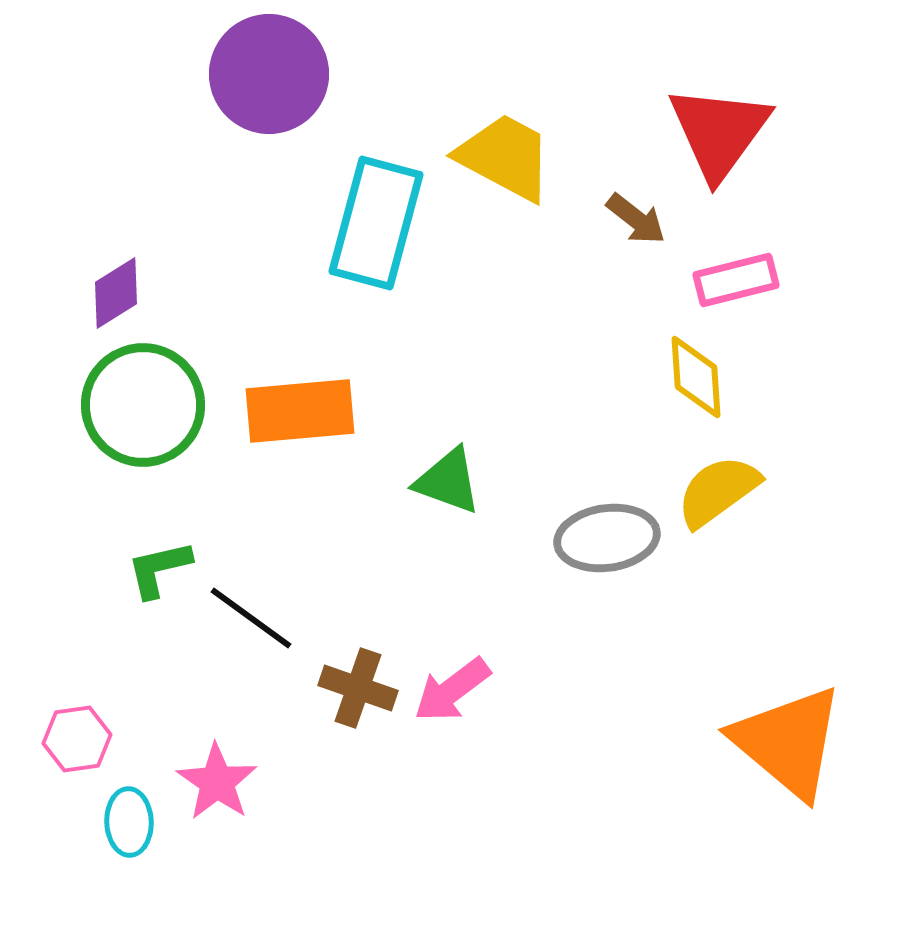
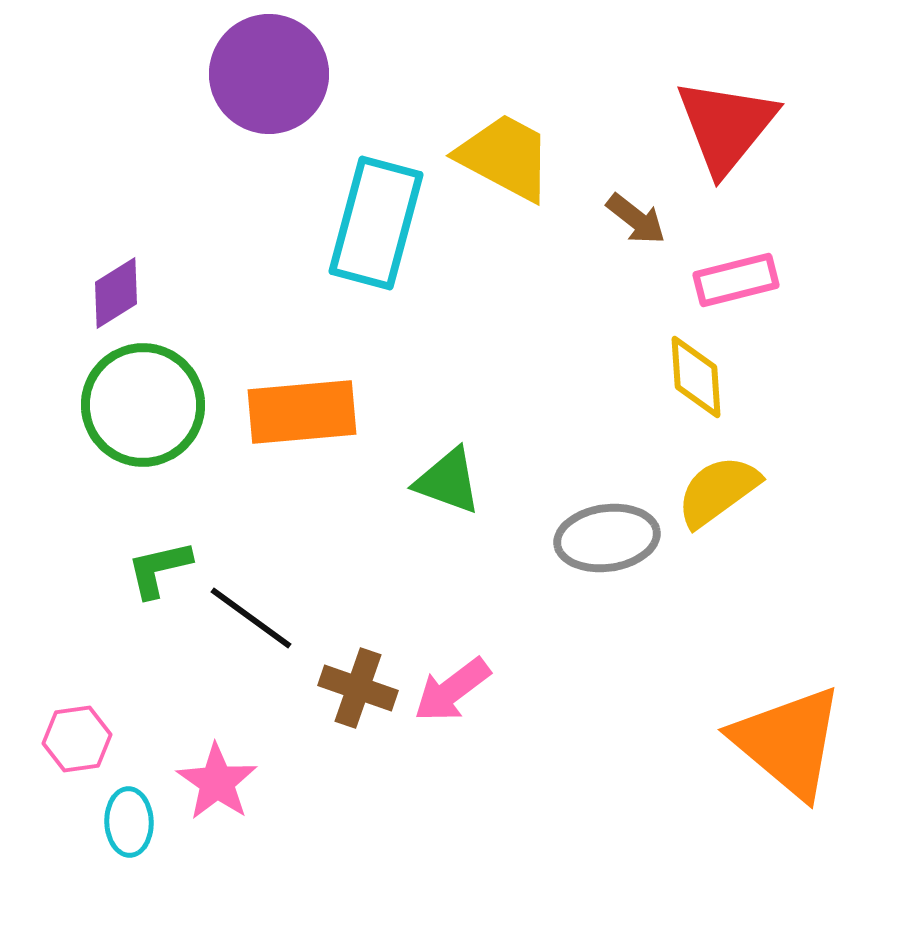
red triangle: moved 7 px right, 6 px up; rotated 3 degrees clockwise
orange rectangle: moved 2 px right, 1 px down
